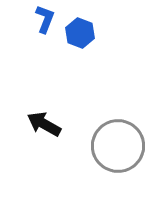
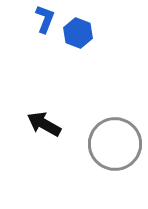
blue hexagon: moved 2 px left
gray circle: moved 3 px left, 2 px up
